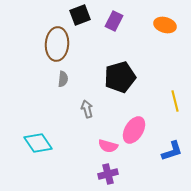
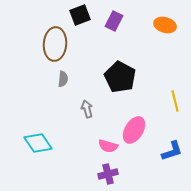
brown ellipse: moved 2 px left
black pentagon: rotated 28 degrees counterclockwise
